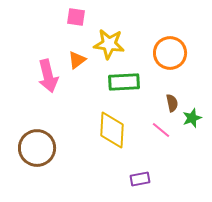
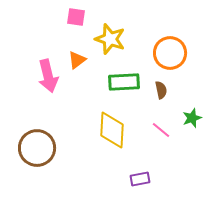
yellow star: moved 1 px right, 5 px up; rotated 12 degrees clockwise
brown semicircle: moved 11 px left, 13 px up
